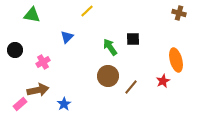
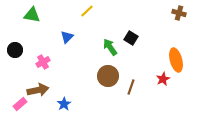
black square: moved 2 px left, 1 px up; rotated 32 degrees clockwise
red star: moved 2 px up
brown line: rotated 21 degrees counterclockwise
